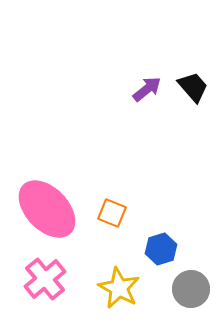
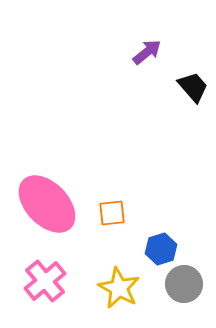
purple arrow: moved 37 px up
pink ellipse: moved 5 px up
orange square: rotated 28 degrees counterclockwise
pink cross: moved 2 px down
gray circle: moved 7 px left, 5 px up
